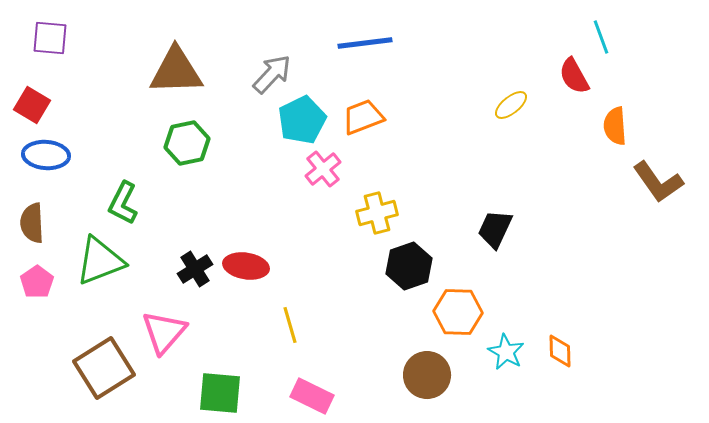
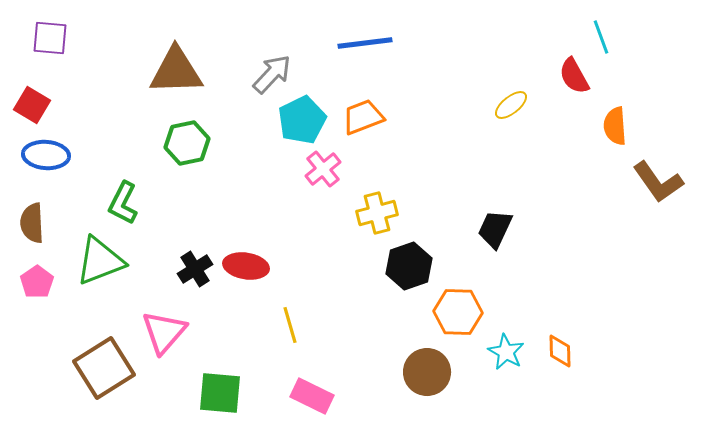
brown circle: moved 3 px up
